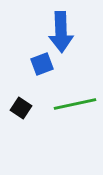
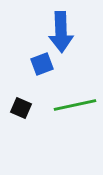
green line: moved 1 px down
black square: rotated 10 degrees counterclockwise
